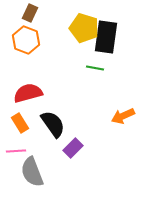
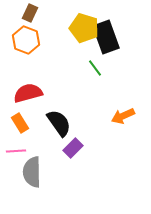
black rectangle: rotated 28 degrees counterclockwise
green line: rotated 42 degrees clockwise
black semicircle: moved 6 px right, 1 px up
gray semicircle: rotated 20 degrees clockwise
